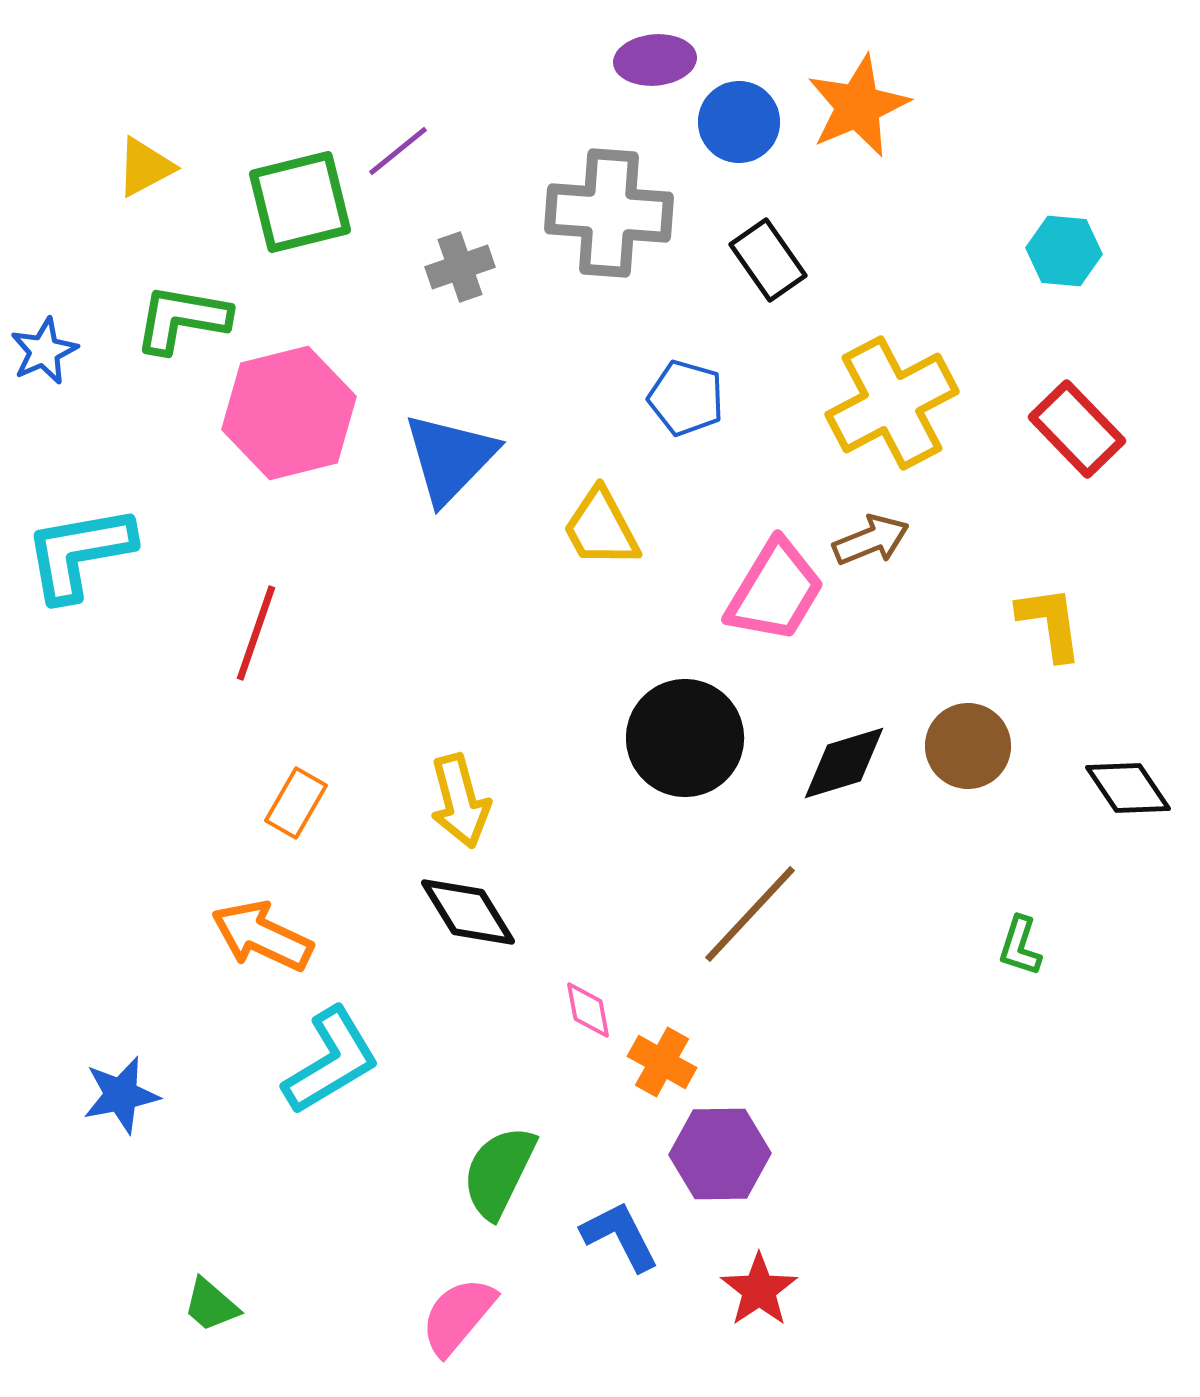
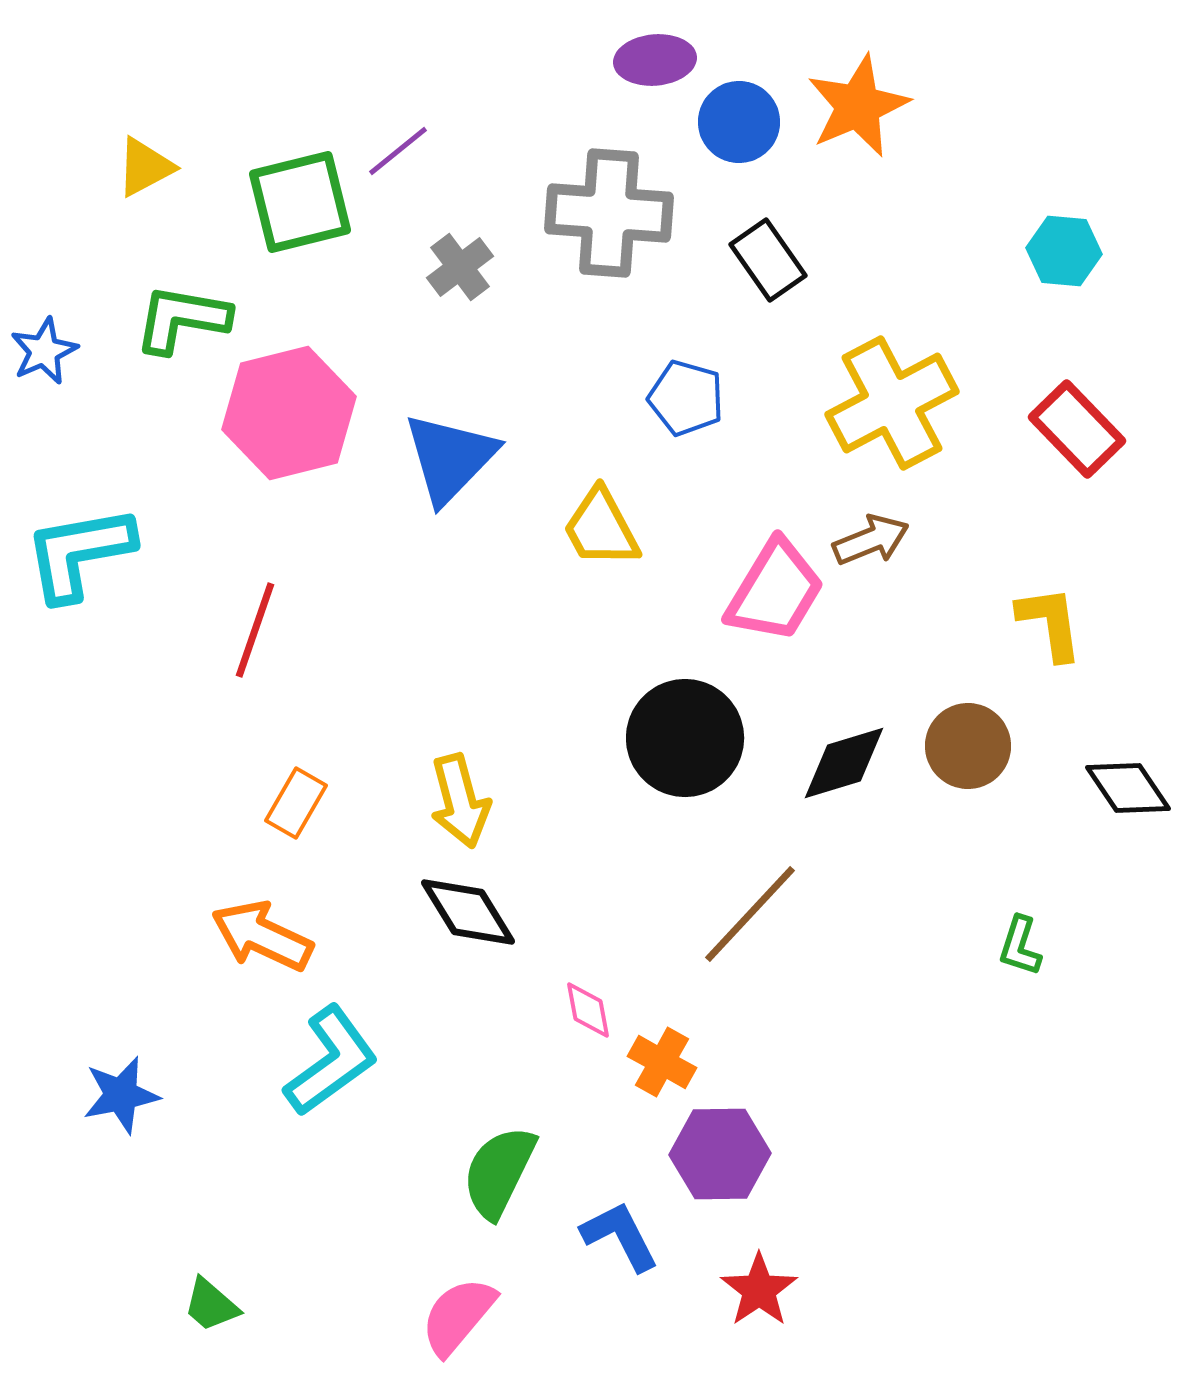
gray cross at (460, 267): rotated 18 degrees counterclockwise
red line at (256, 633): moved 1 px left, 3 px up
cyan L-shape at (331, 1061): rotated 5 degrees counterclockwise
